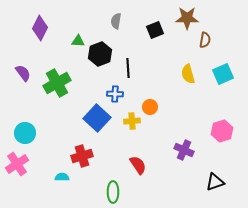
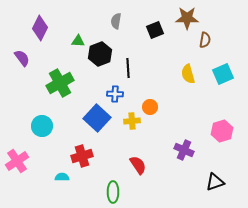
purple semicircle: moved 1 px left, 15 px up
green cross: moved 3 px right
cyan circle: moved 17 px right, 7 px up
pink cross: moved 3 px up
